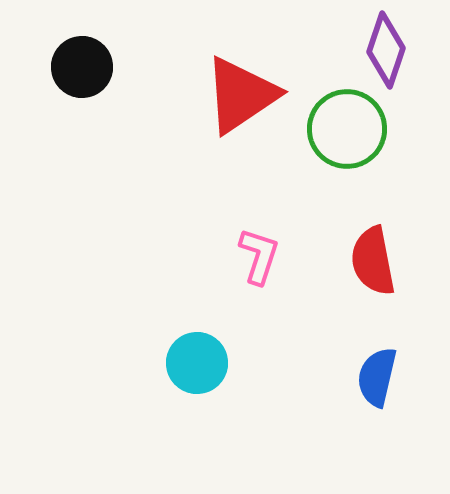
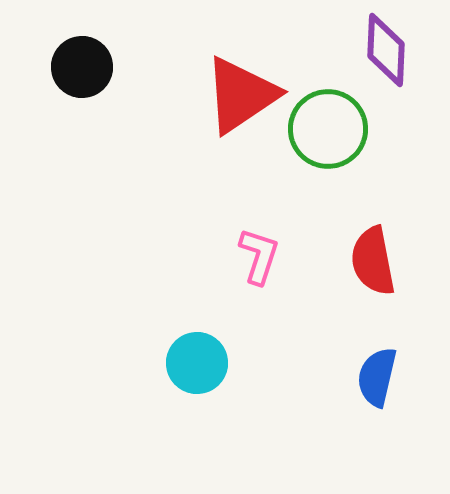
purple diamond: rotated 16 degrees counterclockwise
green circle: moved 19 px left
